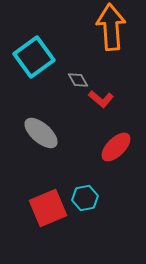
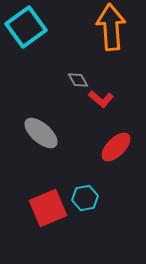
cyan square: moved 8 px left, 30 px up
